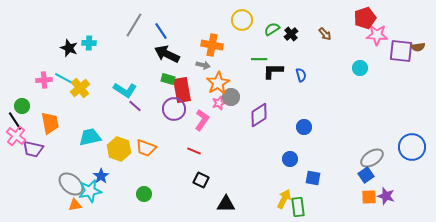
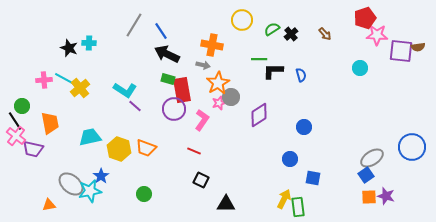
orange triangle at (75, 205): moved 26 px left
